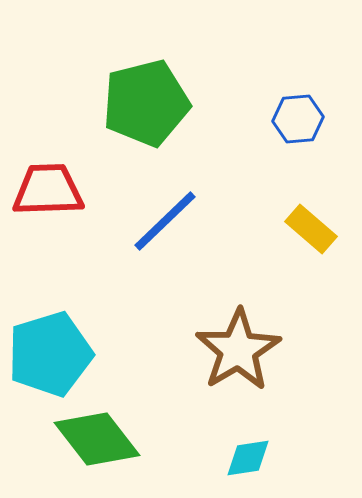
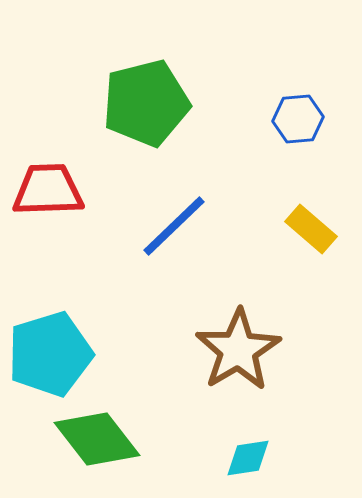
blue line: moved 9 px right, 5 px down
